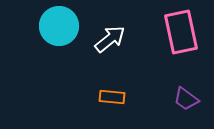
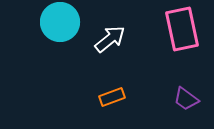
cyan circle: moved 1 px right, 4 px up
pink rectangle: moved 1 px right, 3 px up
orange rectangle: rotated 25 degrees counterclockwise
